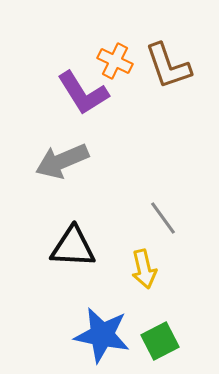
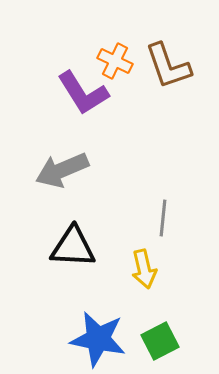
gray arrow: moved 9 px down
gray line: rotated 42 degrees clockwise
blue star: moved 4 px left, 4 px down
